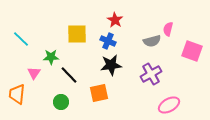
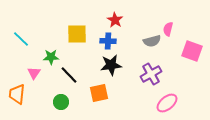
blue cross: rotated 21 degrees counterclockwise
pink ellipse: moved 2 px left, 2 px up; rotated 10 degrees counterclockwise
